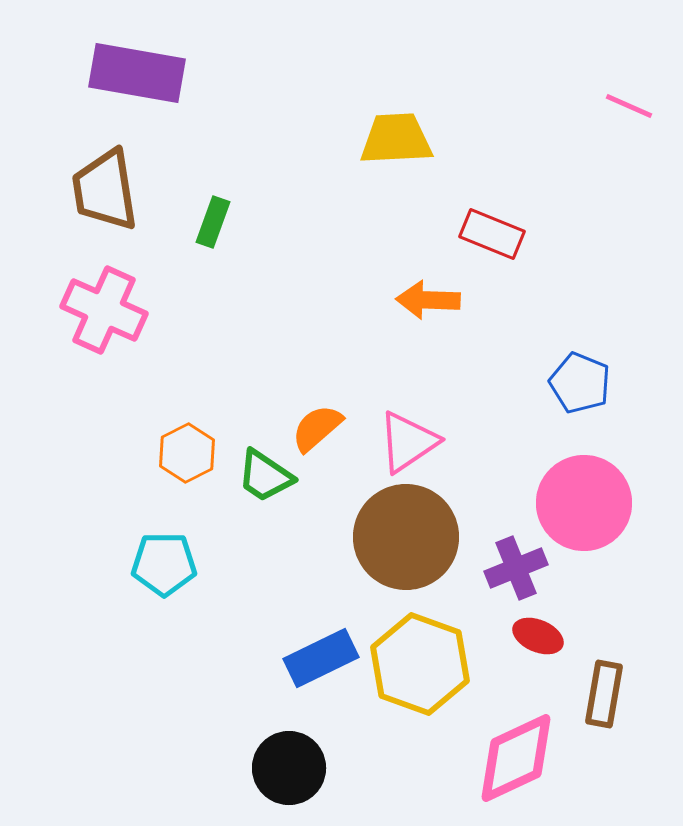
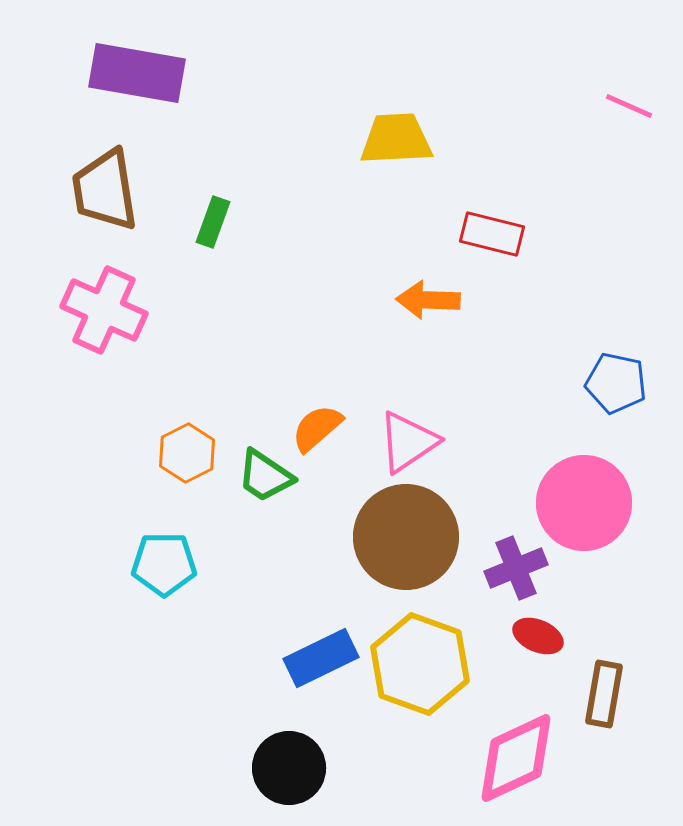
red rectangle: rotated 8 degrees counterclockwise
blue pentagon: moved 36 px right; rotated 10 degrees counterclockwise
